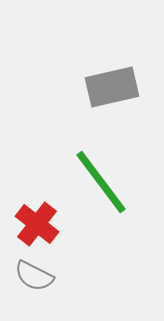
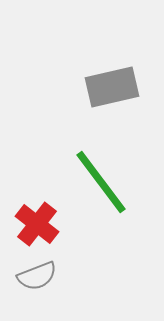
gray semicircle: moved 3 px right; rotated 48 degrees counterclockwise
